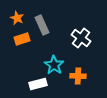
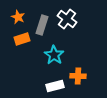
orange star: moved 1 px right, 1 px up
gray rectangle: rotated 42 degrees clockwise
white cross: moved 14 px left, 19 px up
cyan star: moved 10 px up
white rectangle: moved 17 px right, 2 px down
